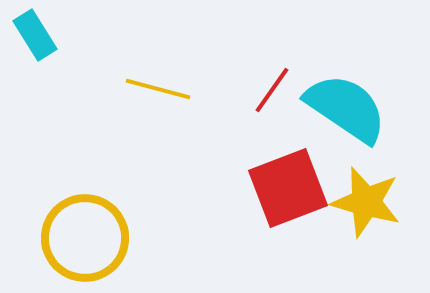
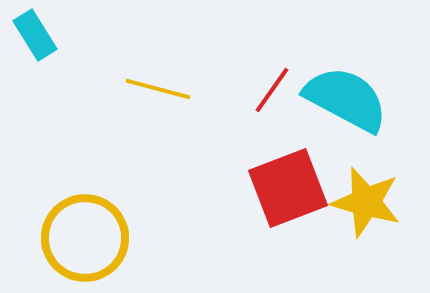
cyan semicircle: moved 9 px up; rotated 6 degrees counterclockwise
